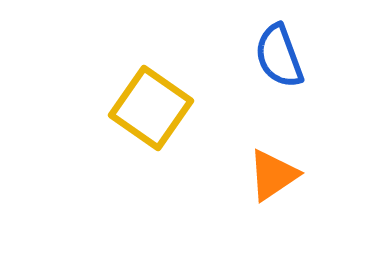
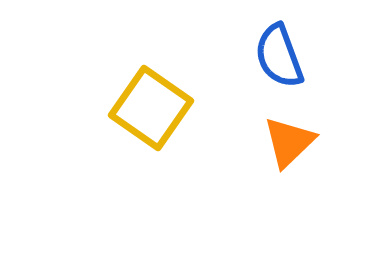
orange triangle: moved 16 px right, 33 px up; rotated 10 degrees counterclockwise
